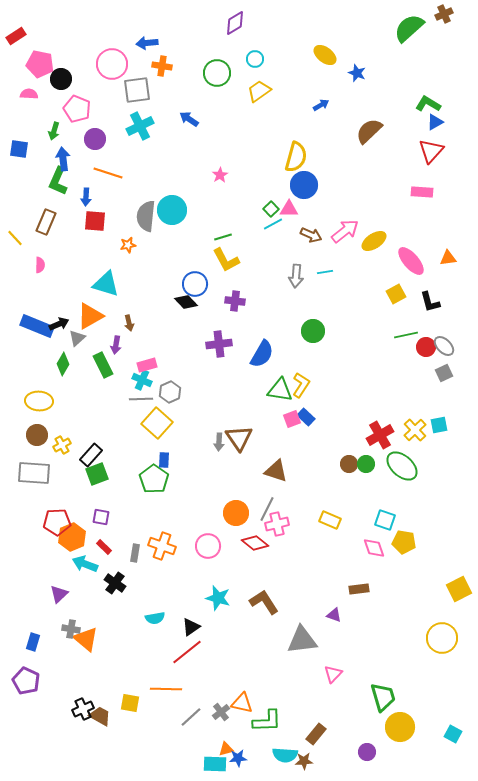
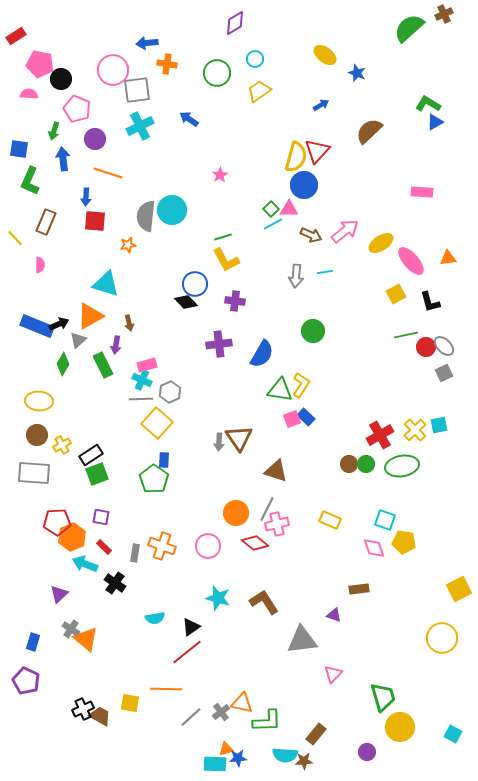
pink circle at (112, 64): moved 1 px right, 6 px down
orange cross at (162, 66): moved 5 px right, 2 px up
red triangle at (431, 151): moved 114 px left
green L-shape at (58, 181): moved 28 px left
yellow ellipse at (374, 241): moved 7 px right, 2 px down
gray triangle at (77, 338): moved 1 px right, 2 px down
black rectangle at (91, 455): rotated 15 degrees clockwise
green ellipse at (402, 466): rotated 52 degrees counterclockwise
gray cross at (71, 629): rotated 24 degrees clockwise
